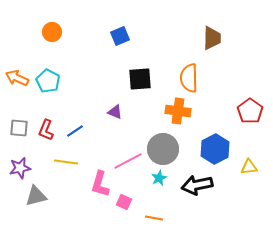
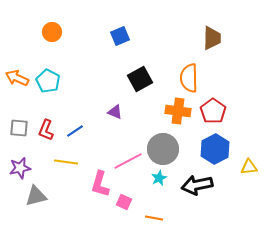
black square: rotated 25 degrees counterclockwise
red pentagon: moved 37 px left
